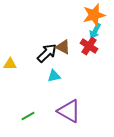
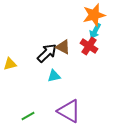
yellow triangle: rotated 16 degrees counterclockwise
